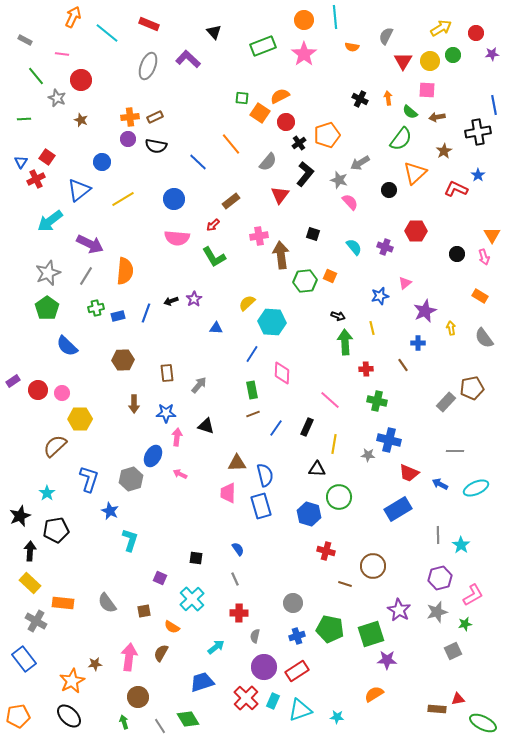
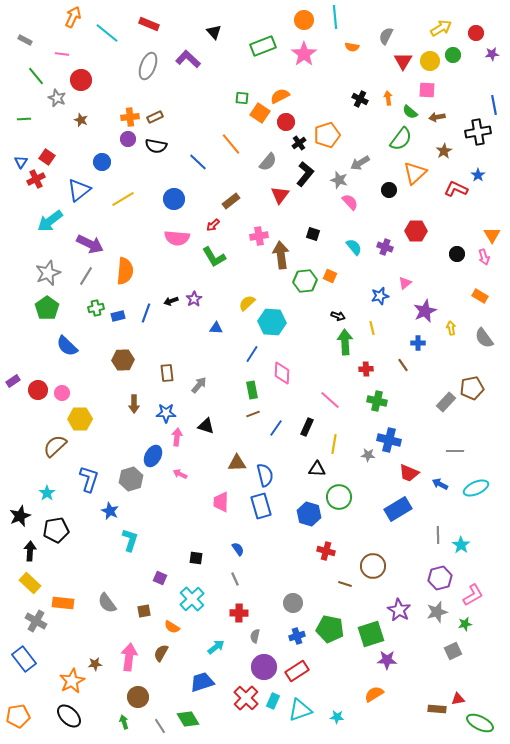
pink trapezoid at (228, 493): moved 7 px left, 9 px down
green ellipse at (483, 723): moved 3 px left
